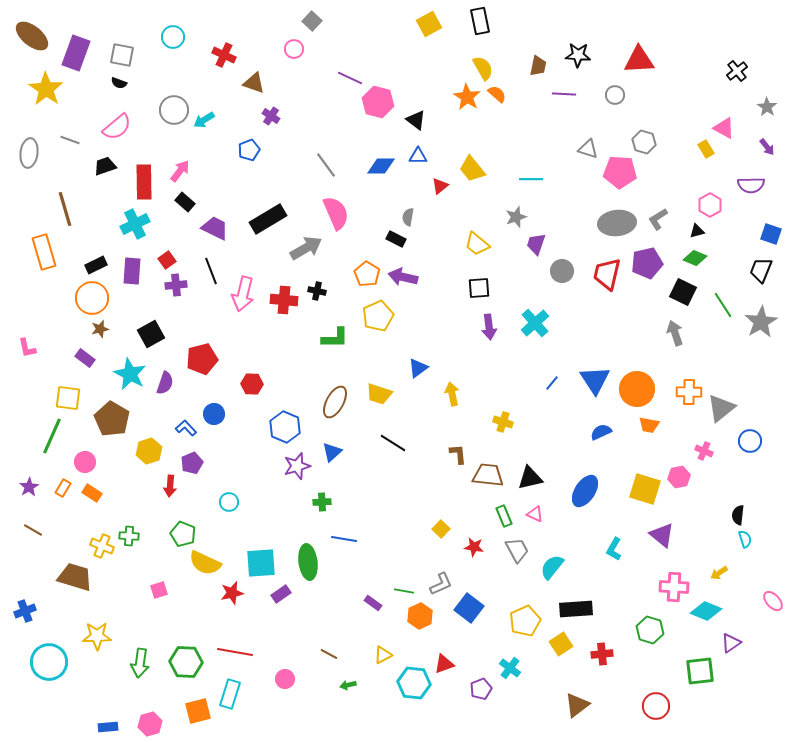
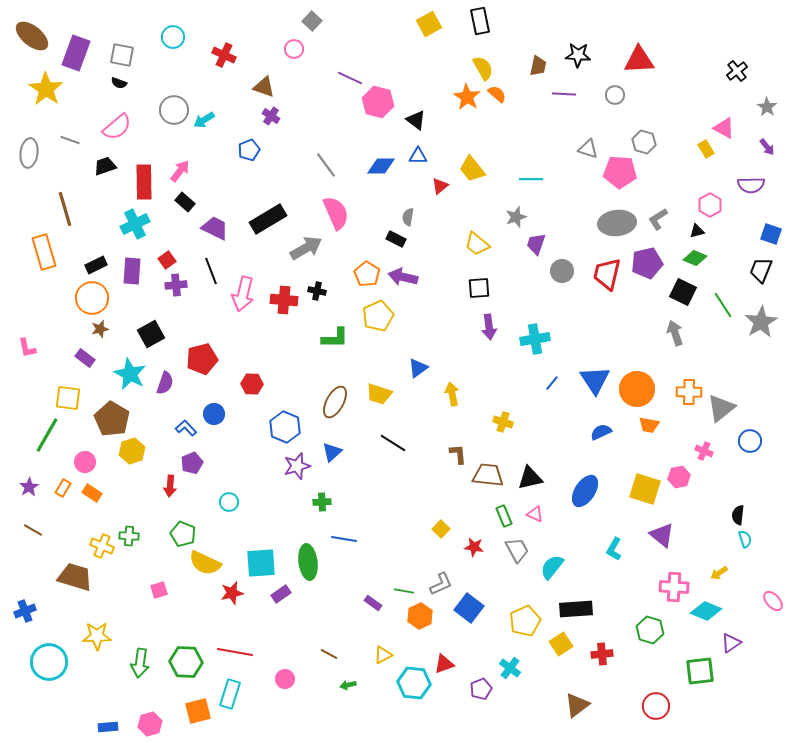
brown triangle at (254, 83): moved 10 px right, 4 px down
cyan cross at (535, 323): moved 16 px down; rotated 32 degrees clockwise
green line at (52, 436): moved 5 px left, 1 px up; rotated 6 degrees clockwise
yellow hexagon at (149, 451): moved 17 px left
